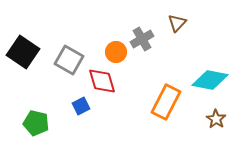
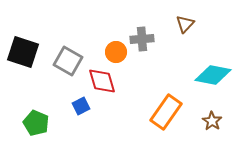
brown triangle: moved 8 px right, 1 px down
gray cross: rotated 25 degrees clockwise
black square: rotated 16 degrees counterclockwise
gray square: moved 1 px left, 1 px down
cyan diamond: moved 3 px right, 5 px up
orange rectangle: moved 10 px down; rotated 8 degrees clockwise
brown star: moved 4 px left, 2 px down
green pentagon: rotated 10 degrees clockwise
